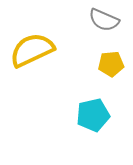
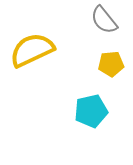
gray semicircle: rotated 28 degrees clockwise
cyan pentagon: moved 2 px left, 4 px up
